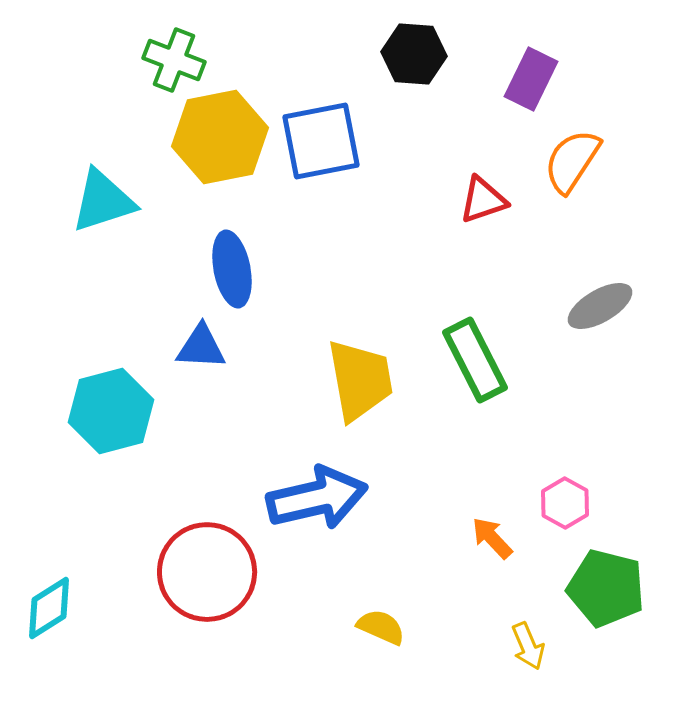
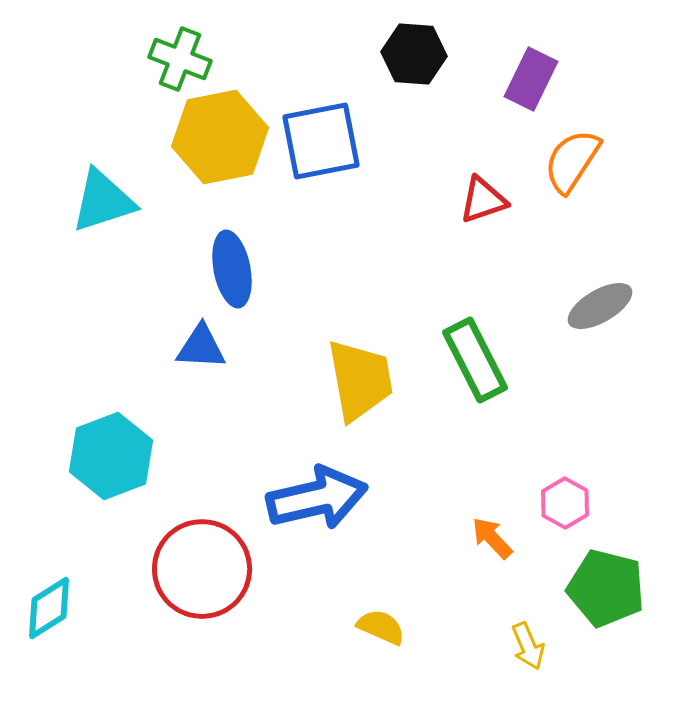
green cross: moved 6 px right, 1 px up
cyan hexagon: moved 45 px down; rotated 6 degrees counterclockwise
red circle: moved 5 px left, 3 px up
